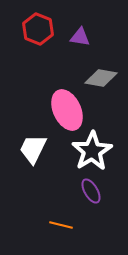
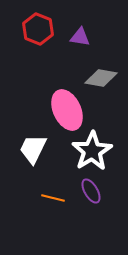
orange line: moved 8 px left, 27 px up
